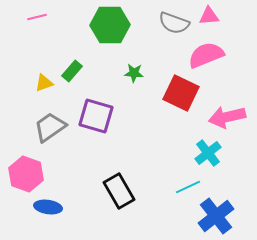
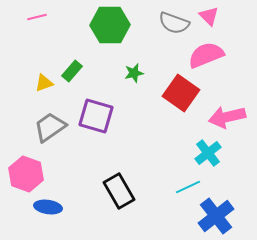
pink triangle: rotated 50 degrees clockwise
green star: rotated 18 degrees counterclockwise
red square: rotated 9 degrees clockwise
